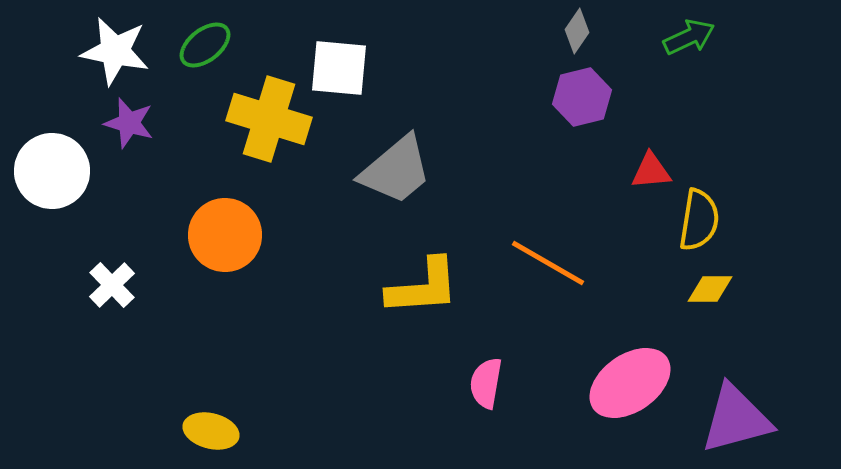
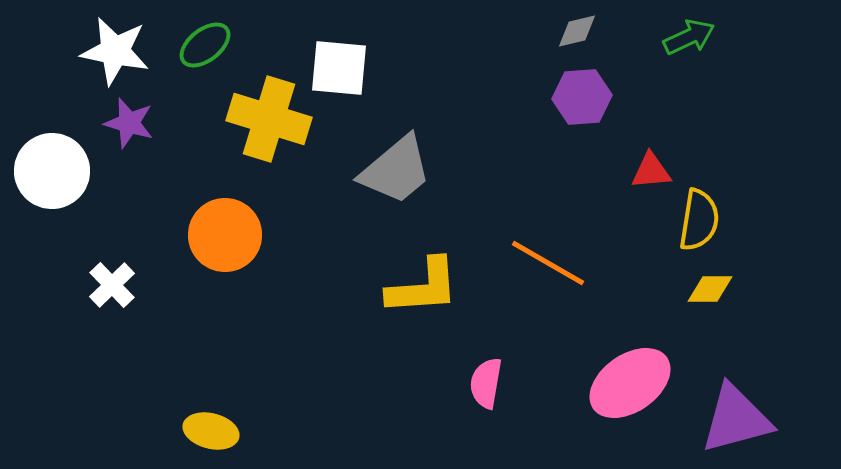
gray diamond: rotated 42 degrees clockwise
purple hexagon: rotated 10 degrees clockwise
